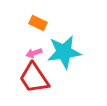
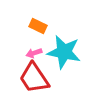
orange rectangle: moved 3 px down
cyan star: rotated 20 degrees clockwise
